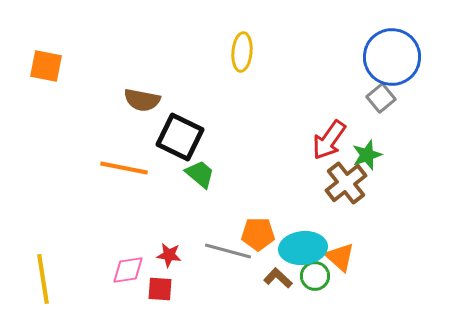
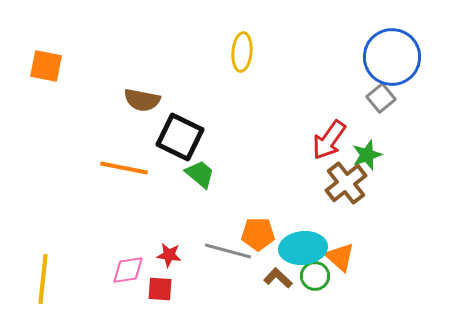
yellow line: rotated 15 degrees clockwise
